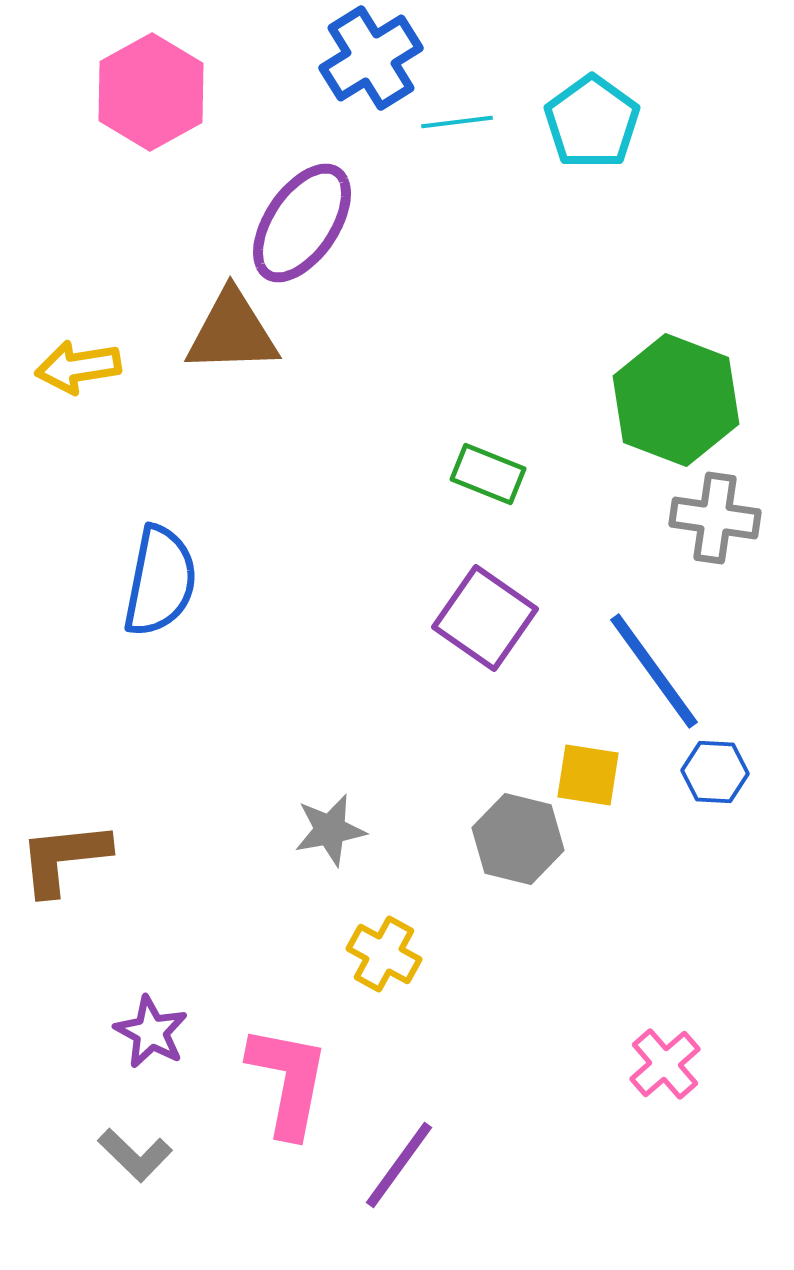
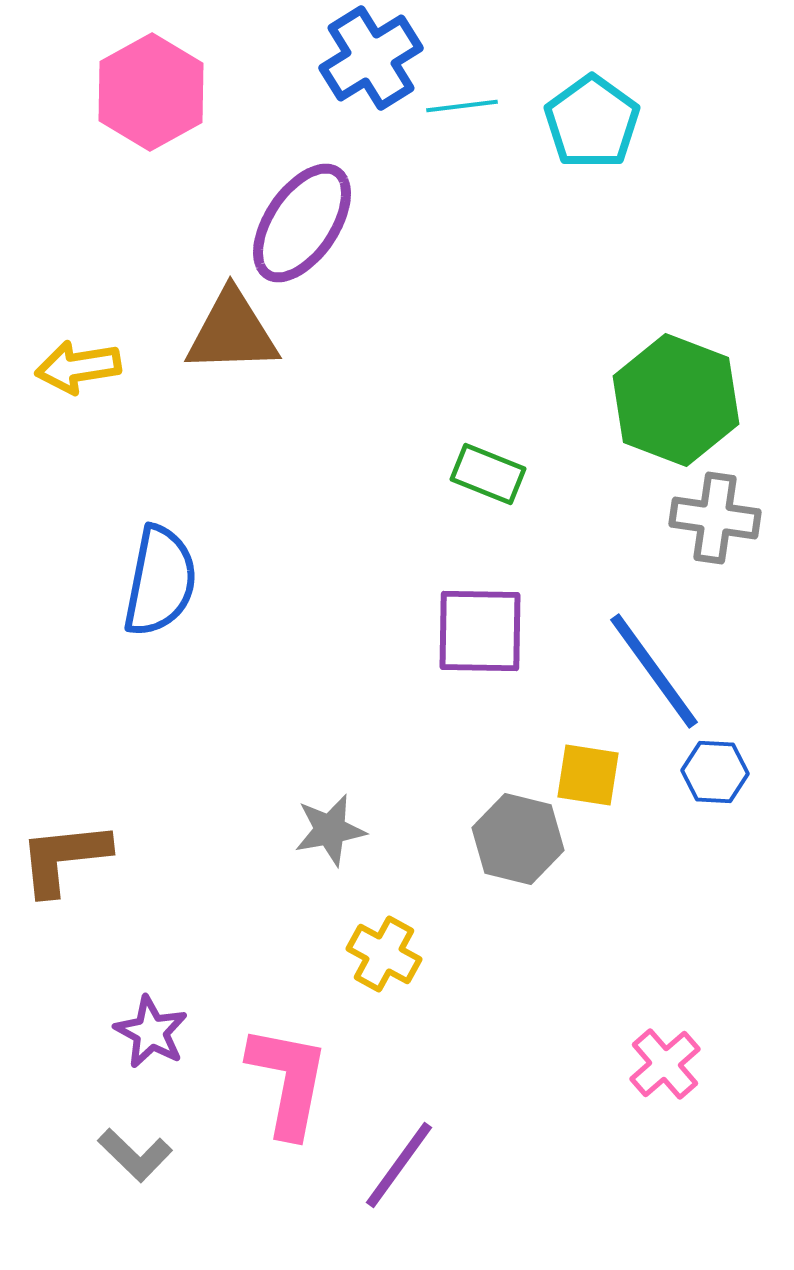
cyan line: moved 5 px right, 16 px up
purple square: moved 5 px left, 13 px down; rotated 34 degrees counterclockwise
